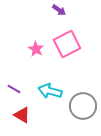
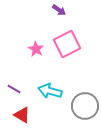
gray circle: moved 2 px right
